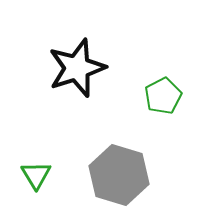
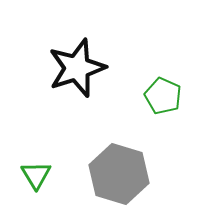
green pentagon: rotated 21 degrees counterclockwise
gray hexagon: moved 1 px up
